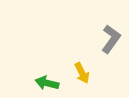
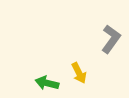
yellow arrow: moved 3 px left
